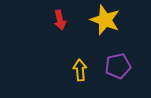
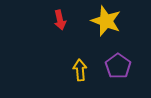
yellow star: moved 1 px right, 1 px down
purple pentagon: rotated 25 degrees counterclockwise
